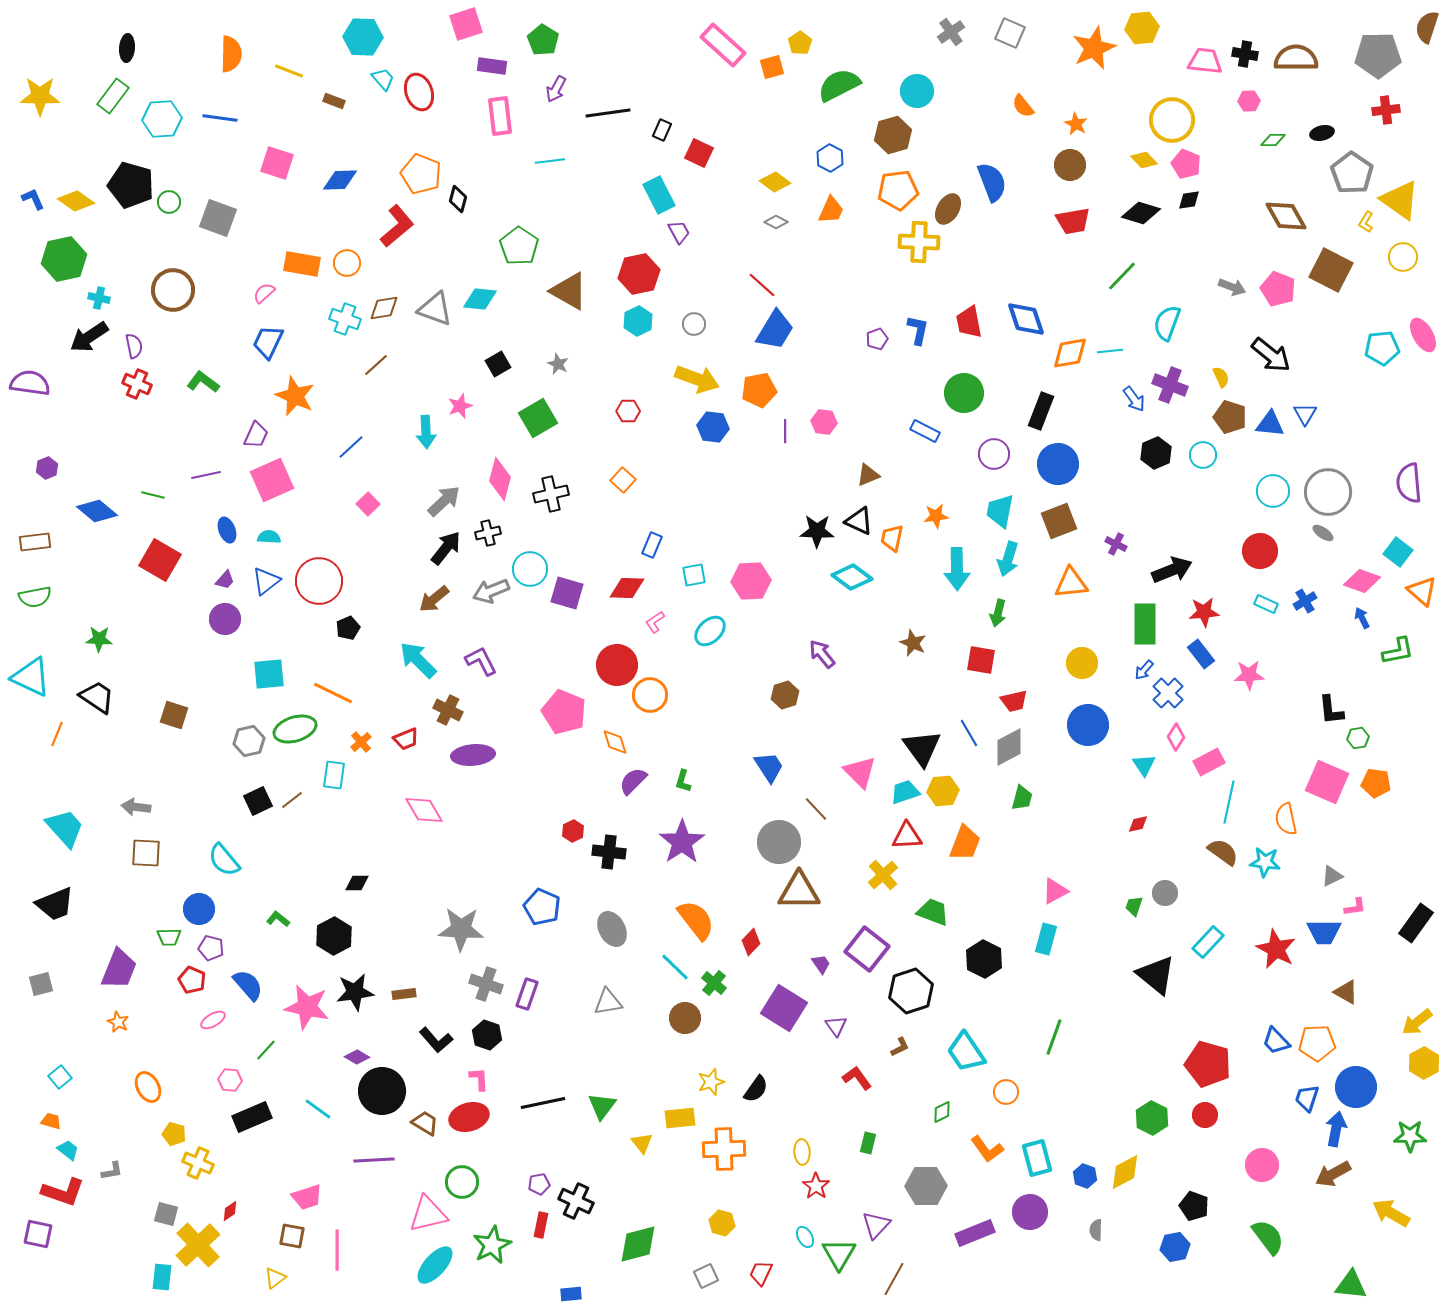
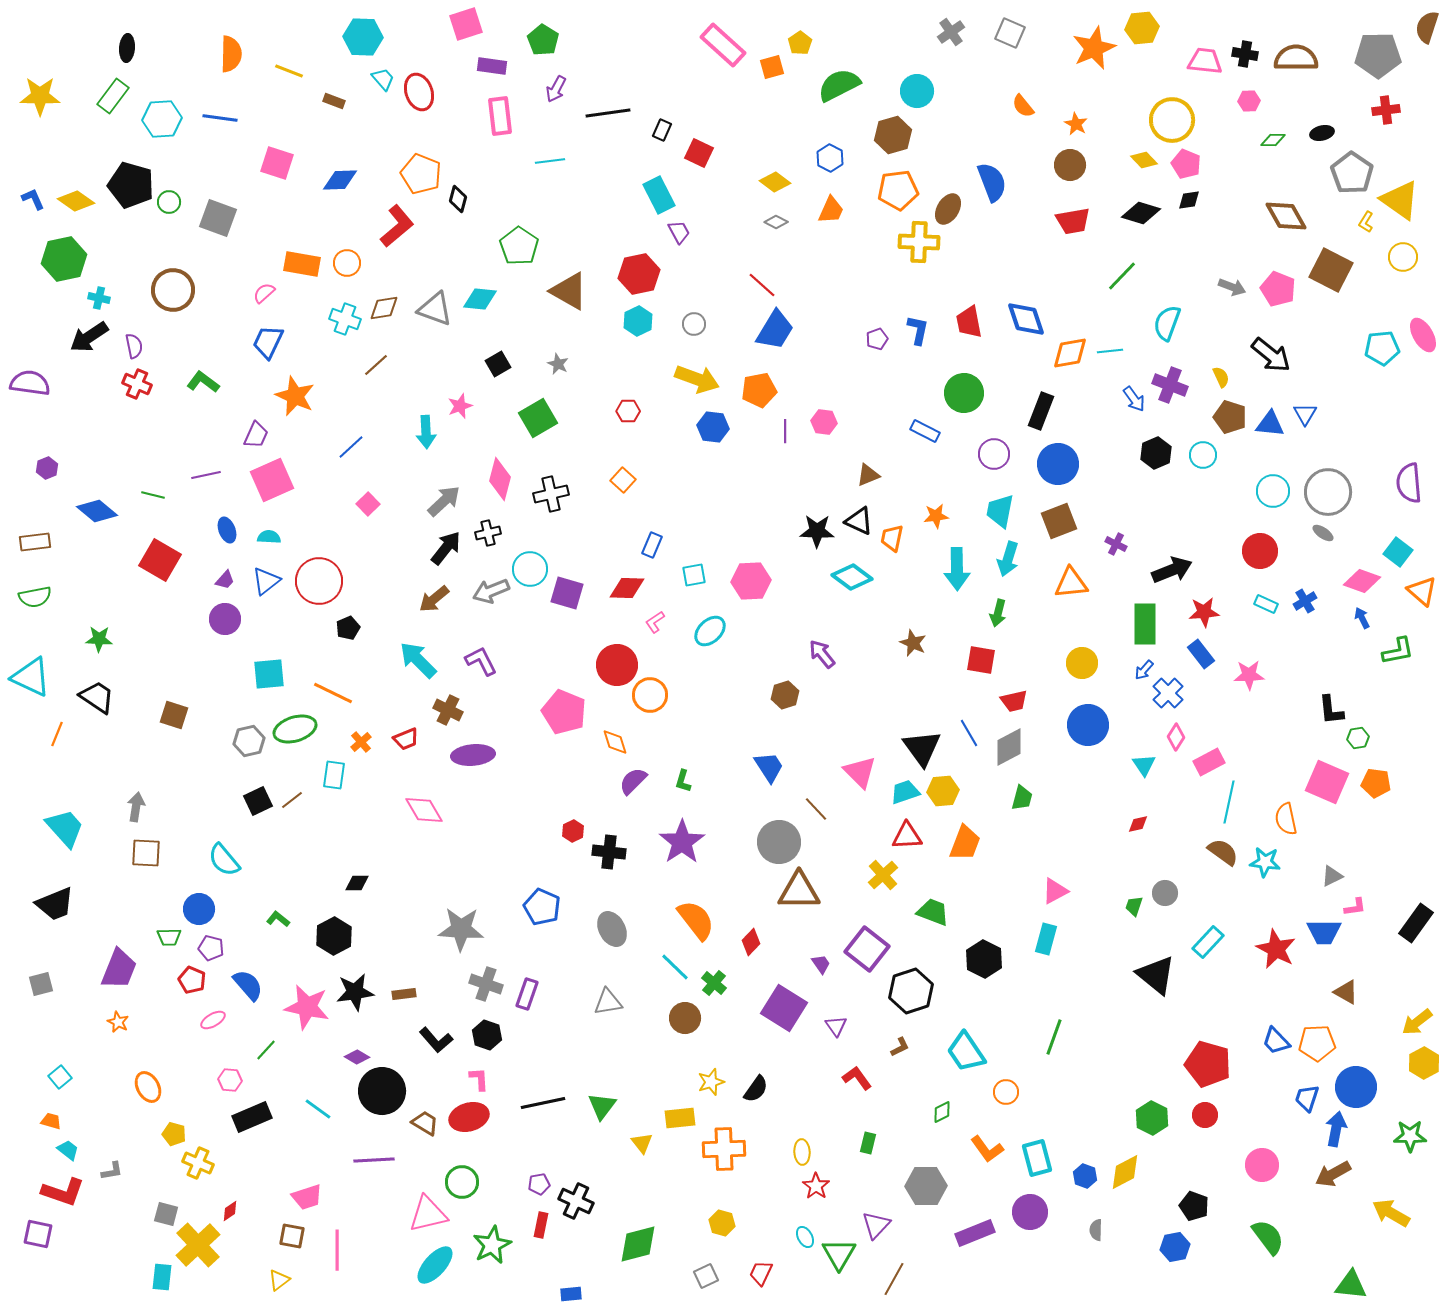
gray arrow at (136, 807): rotated 92 degrees clockwise
yellow triangle at (275, 1278): moved 4 px right, 2 px down
